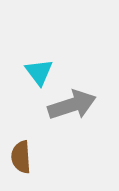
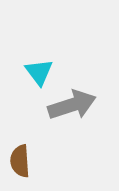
brown semicircle: moved 1 px left, 4 px down
